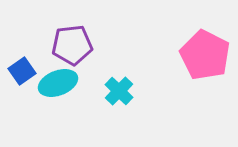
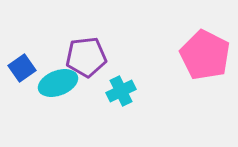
purple pentagon: moved 14 px right, 12 px down
blue square: moved 3 px up
cyan cross: moved 2 px right; rotated 20 degrees clockwise
